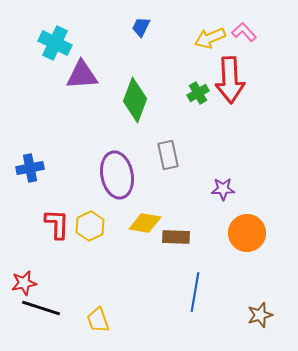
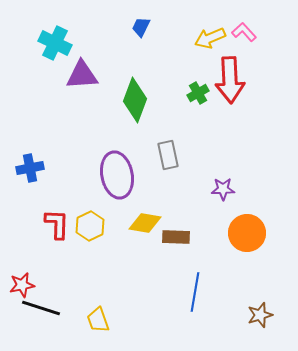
red star: moved 2 px left, 2 px down
